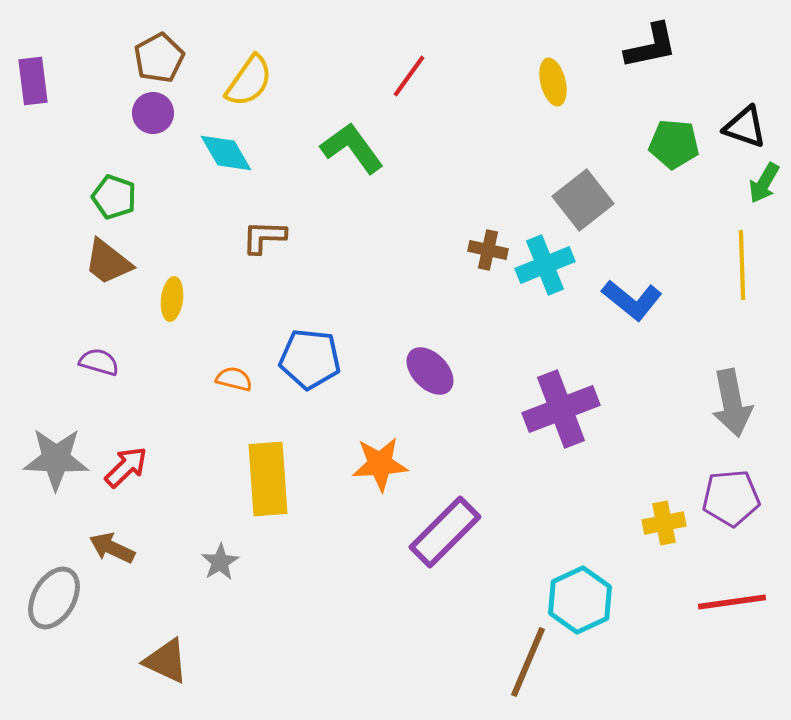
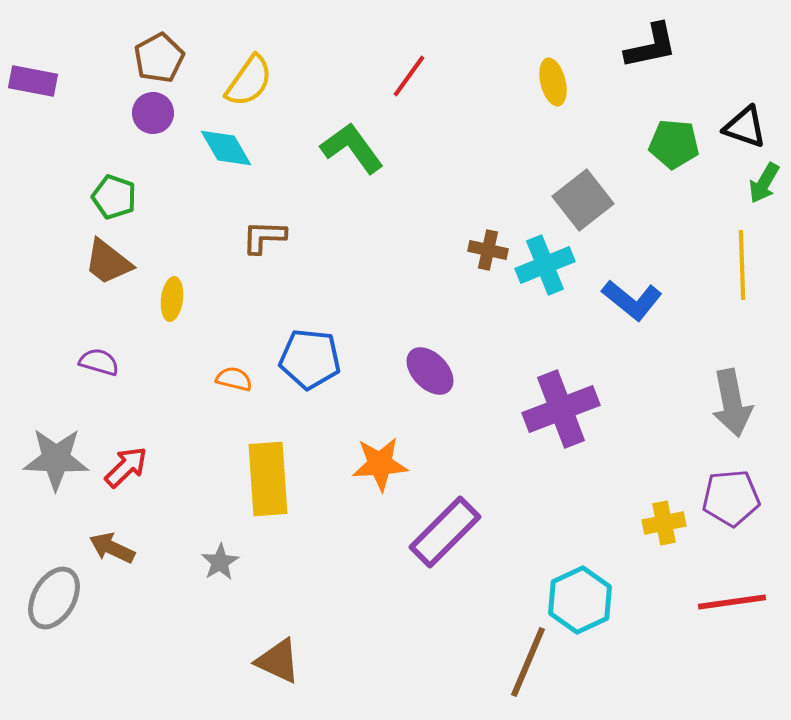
purple rectangle at (33, 81): rotated 72 degrees counterclockwise
cyan diamond at (226, 153): moved 5 px up
brown triangle at (166, 661): moved 112 px right
